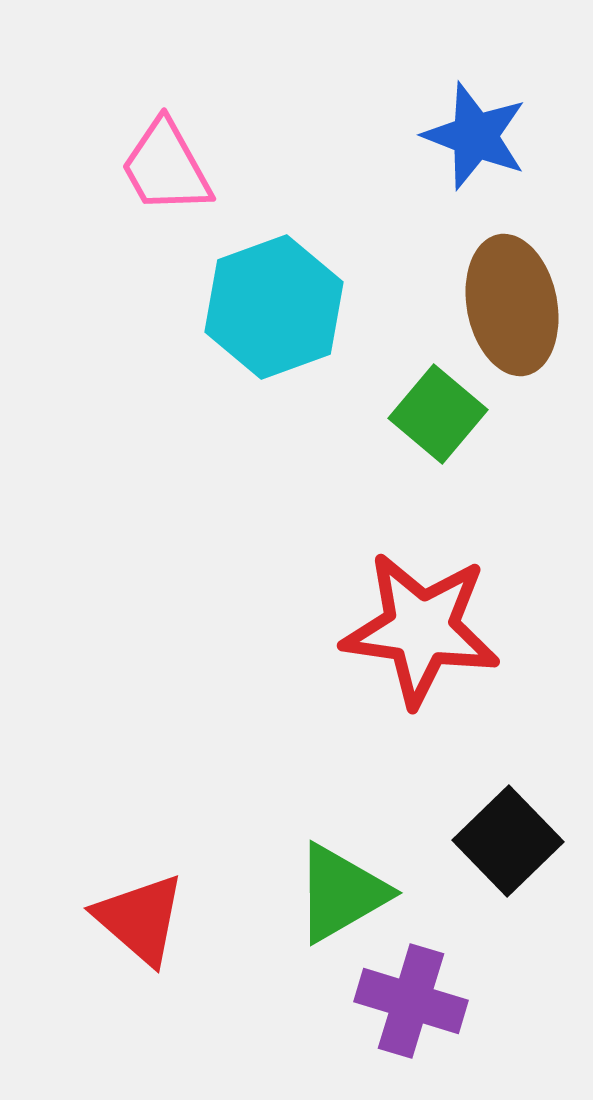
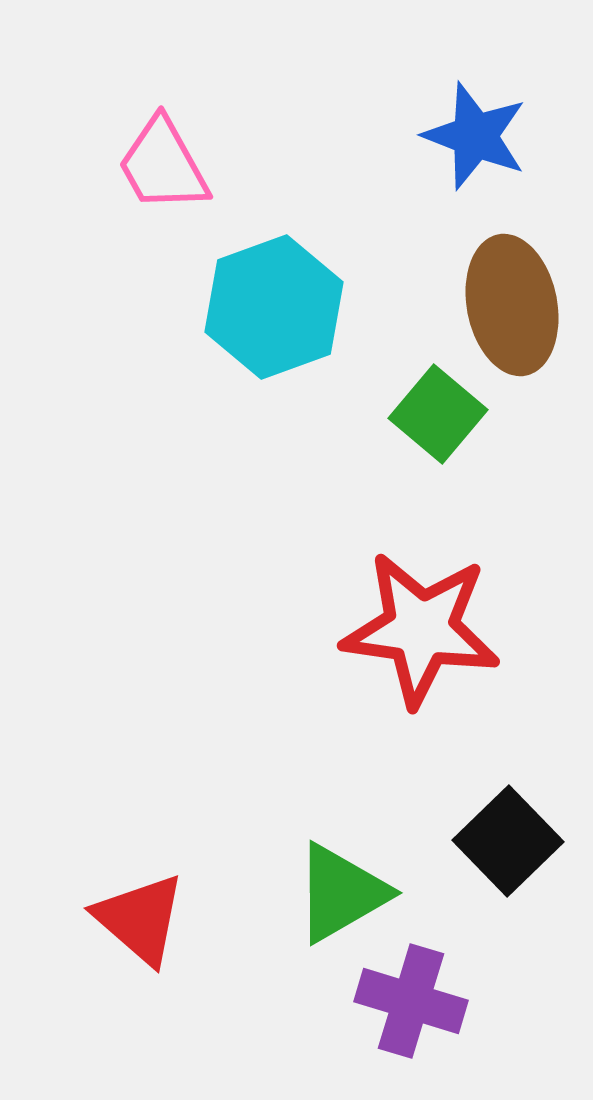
pink trapezoid: moved 3 px left, 2 px up
